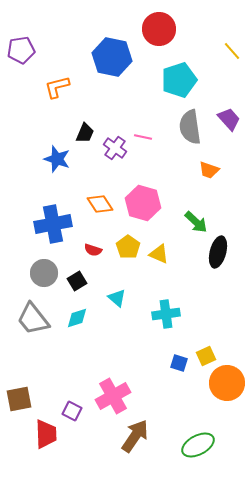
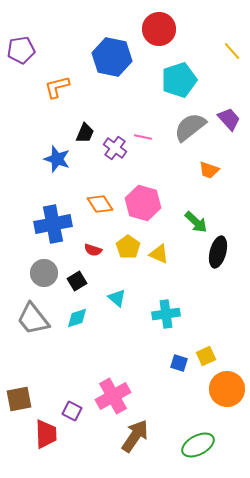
gray semicircle: rotated 60 degrees clockwise
orange circle: moved 6 px down
